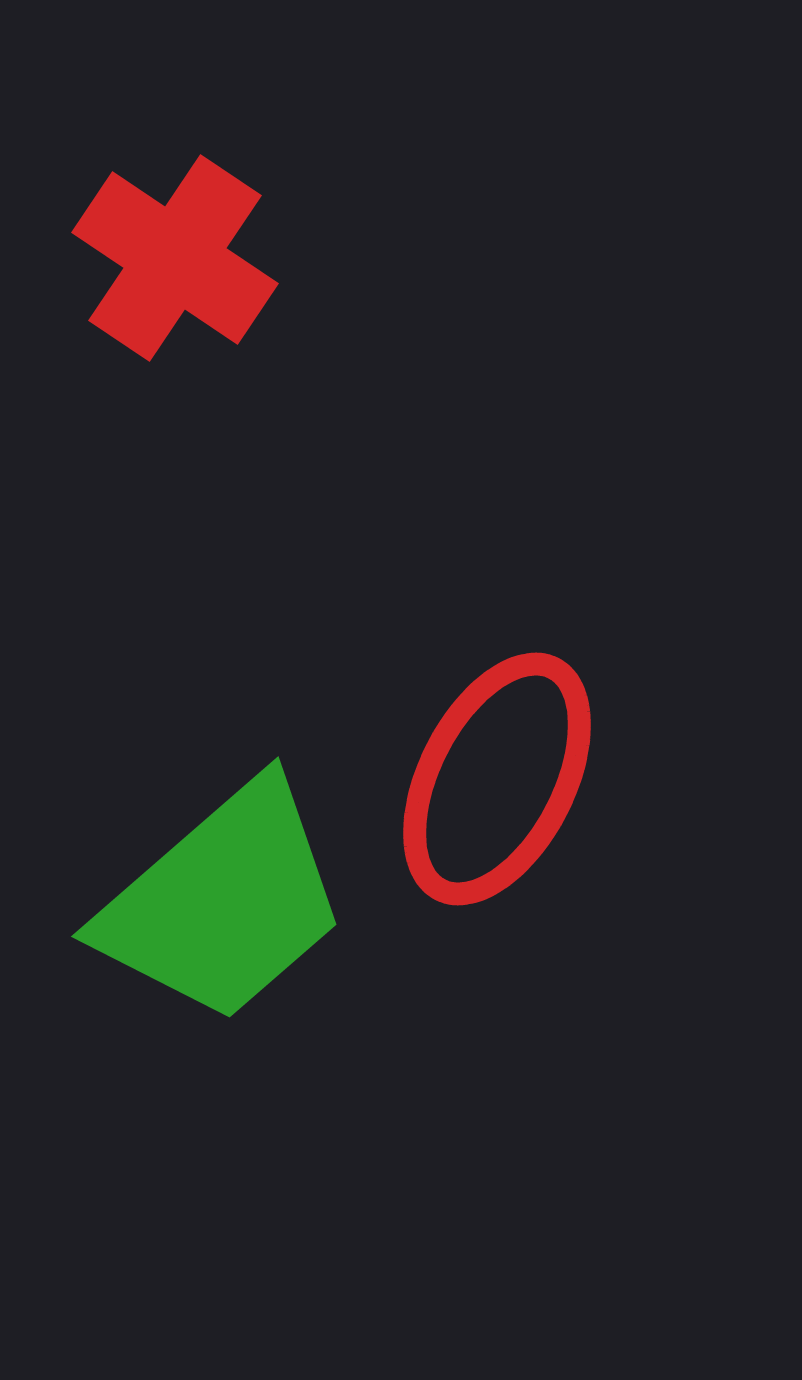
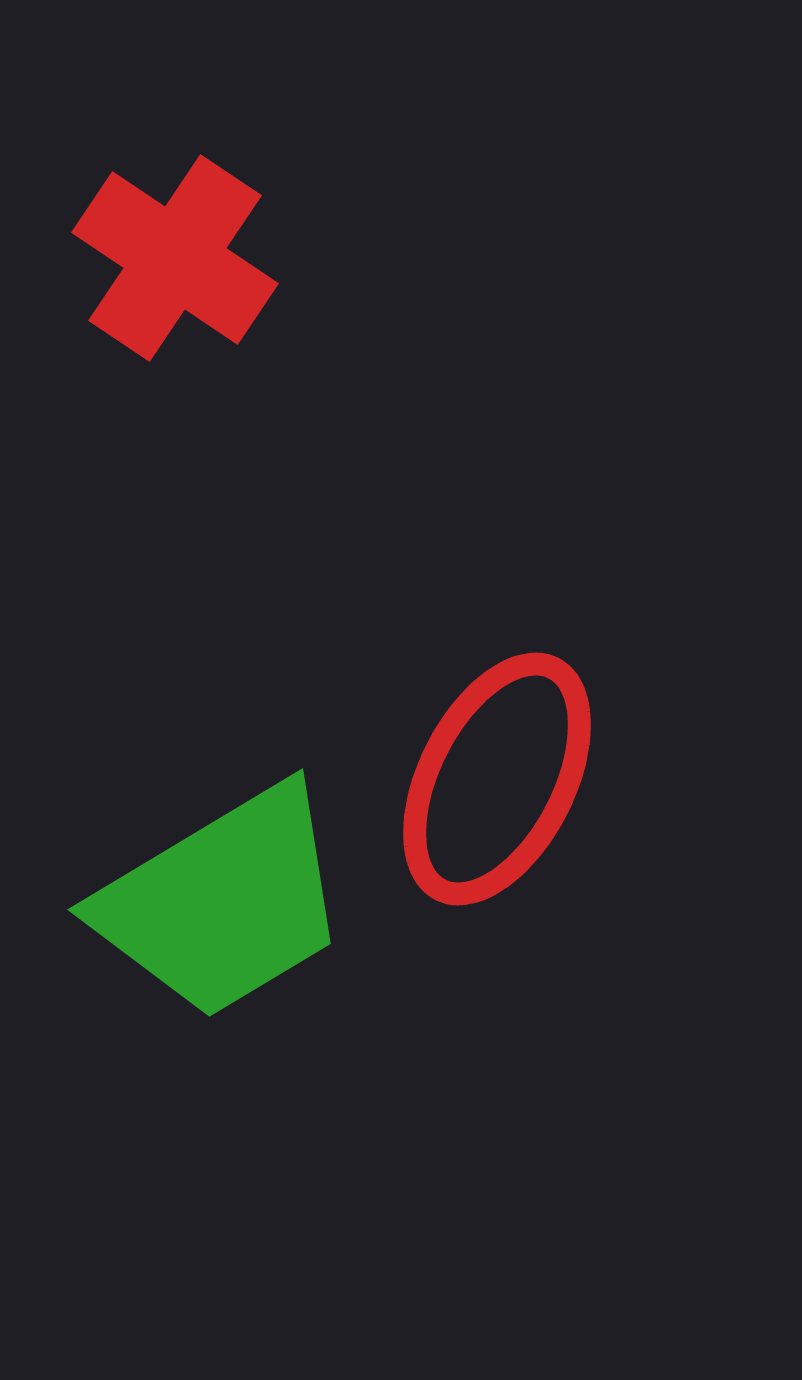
green trapezoid: rotated 10 degrees clockwise
